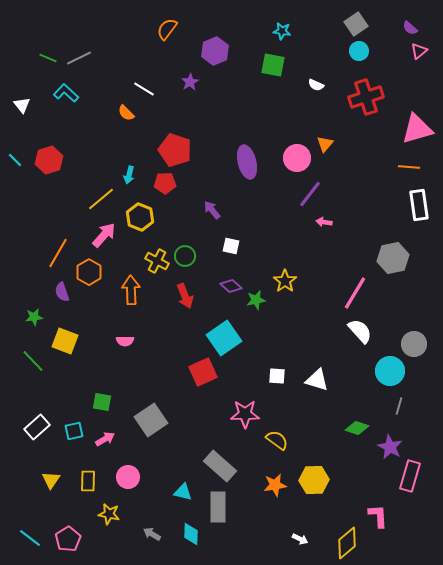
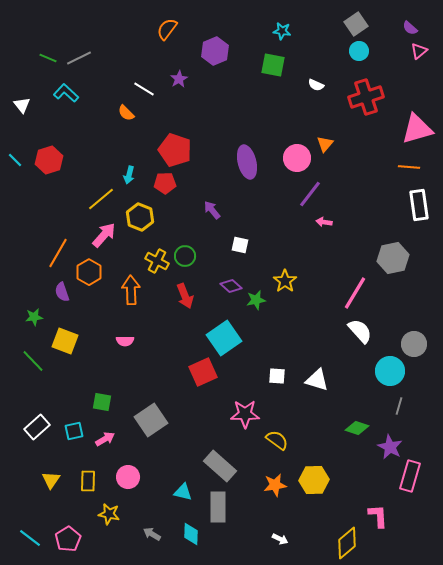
purple star at (190, 82): moved 11 px left, 3 px up
white square at (231, 246): moved 9 px right, 1 px up
white arrow at (300, 539): moved 20 px left
